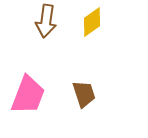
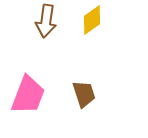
yellow diamond: moved 2 px up
